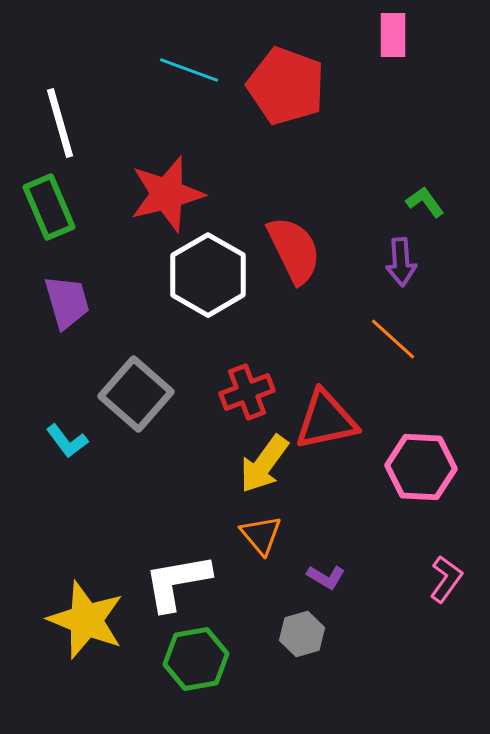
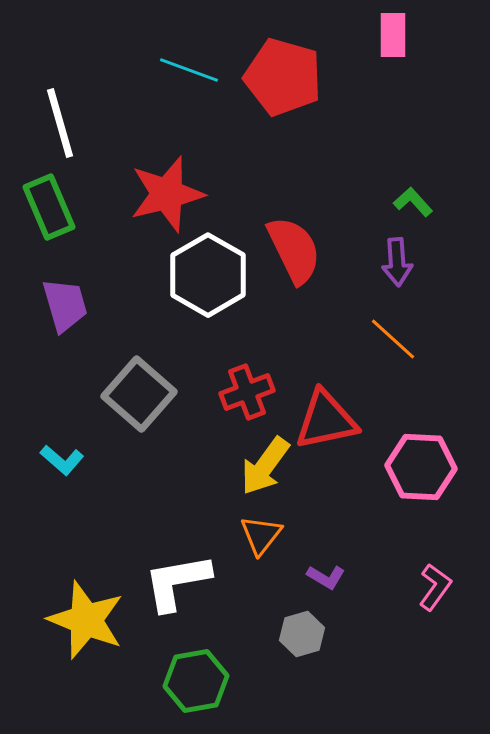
red pentagon: moved 3 px left, 9 px up; rotated 4 degrees counterclockwise
green L-shape: moved 12 px left; rotated 6 degrees counterclockwise
purple arrow: moved 4 px left
purple trapezoid: moved 2 px left, 3 px down
gray square: moved 3 px right
cyan L-shape: moved 5 px left, 19 px down; rotated 12 degrees counterclockwise
yellow arrow: moved 1 px right, 2 px down
orange triangle: rotated 18 degrees clockwise
pink L-shape: moved 11 px left, 8 px down
green hexagon: moved 22 px down
